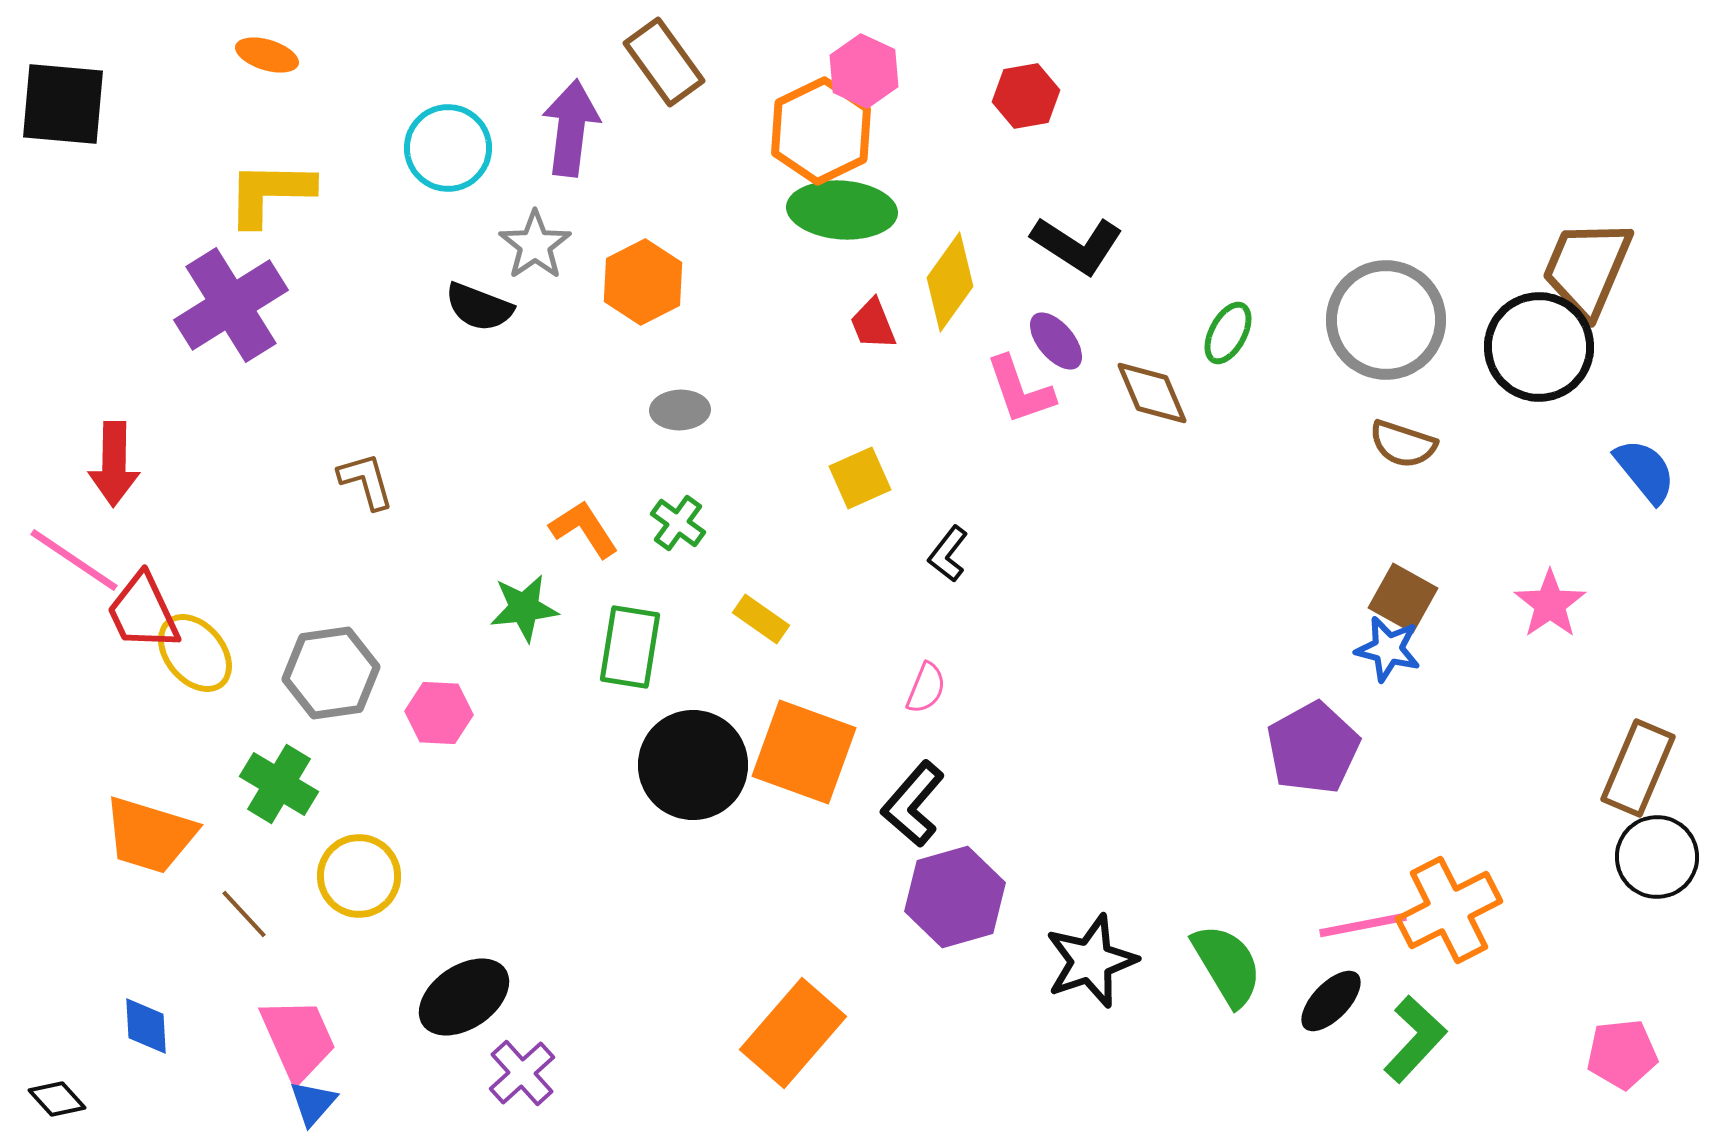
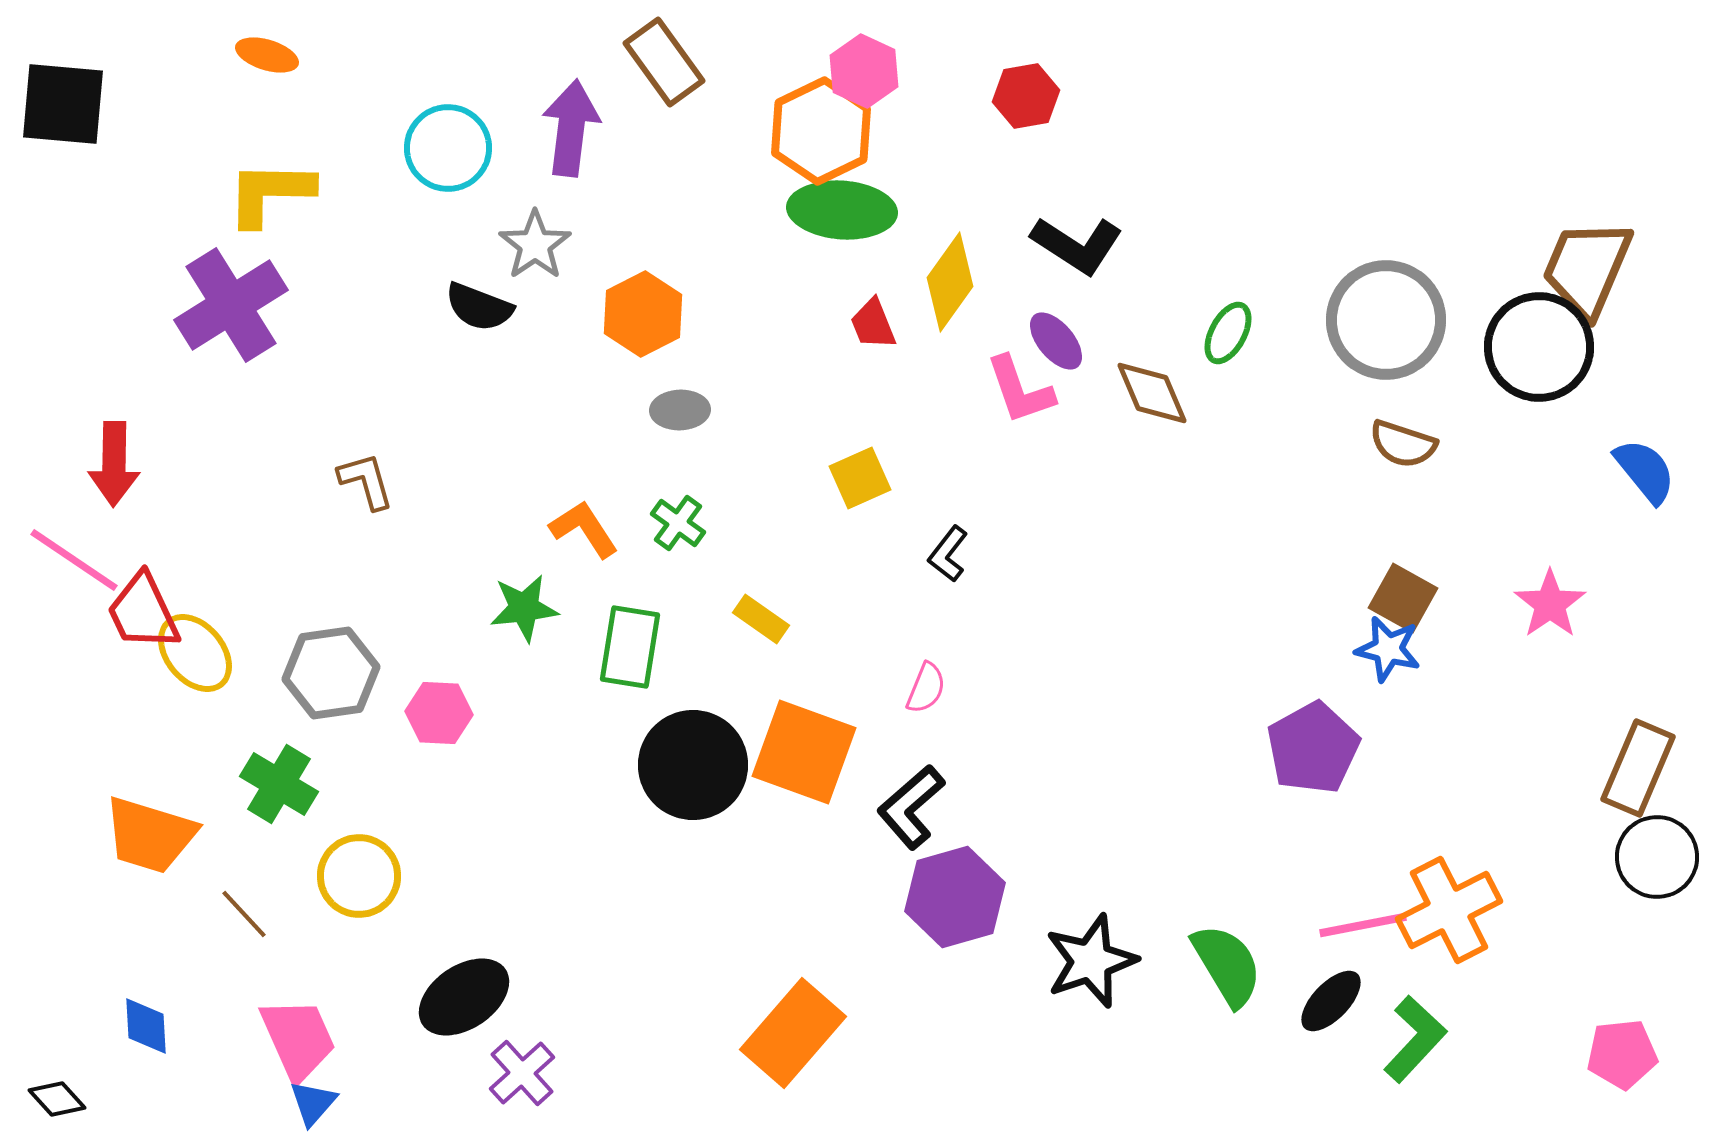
orange hexagon at (643, 282): moved 32 px down
black L-shape at (913, 804): moved 2 px left, 3 px down; rotated 8 degrees clockwise
